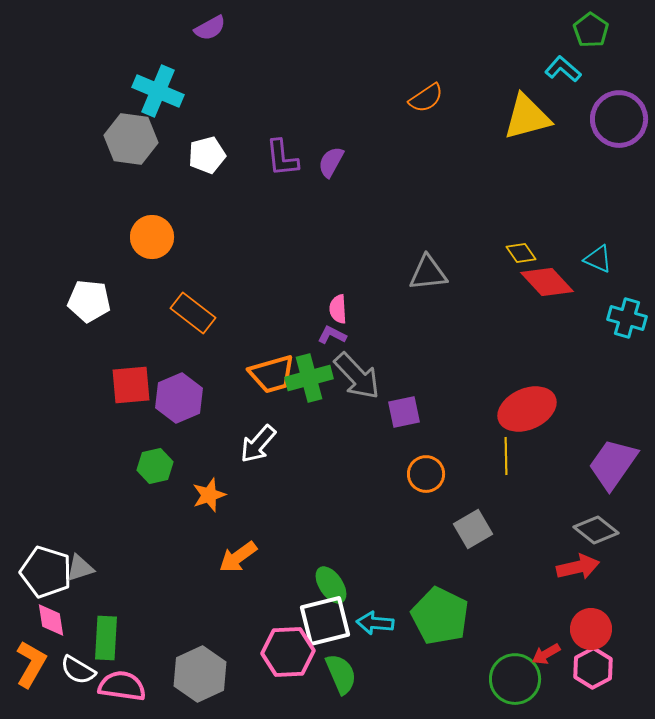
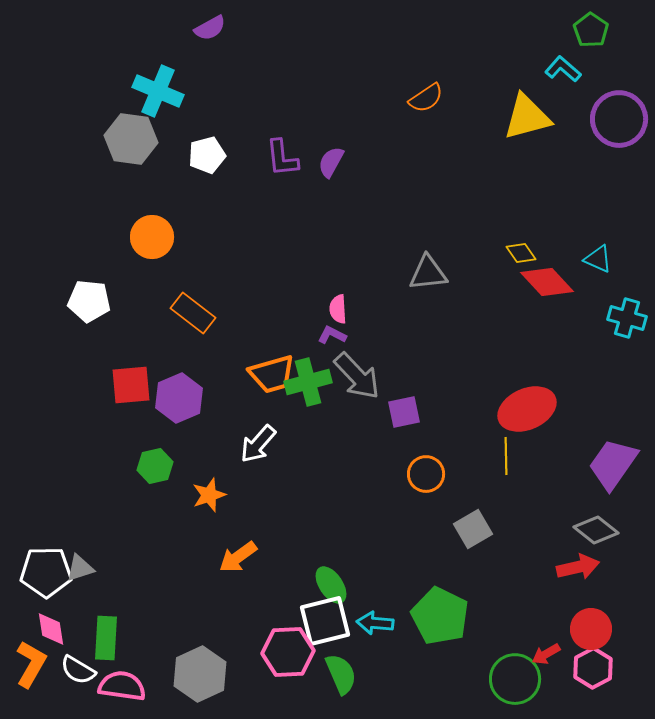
green cross at (309, 378): moved 1 px left, 4 px down
white pentagon at (46, 572): rotated 18 degrees counterclockwise
pink diamond at (51, 620): moved 9 px down
